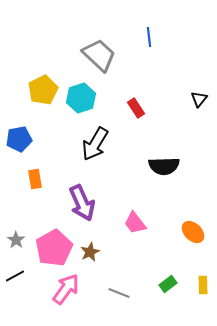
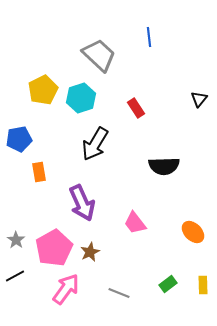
orange rectangle: moved 4 px right, 7 px up
